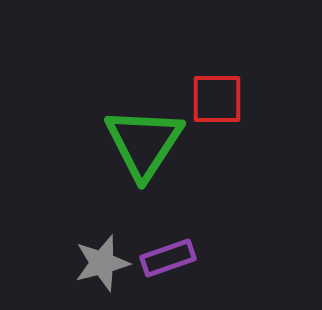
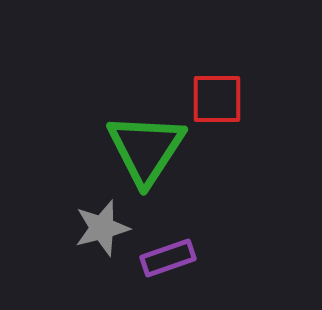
green triangle: moved 2 px right, 6 px down
gray star: moved 35 px up
